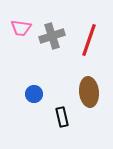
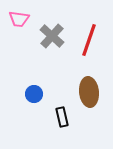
pink trapezoid: moved 2 px left, 9 px up
gray cross: rotated 30 degrees counterclockwise
